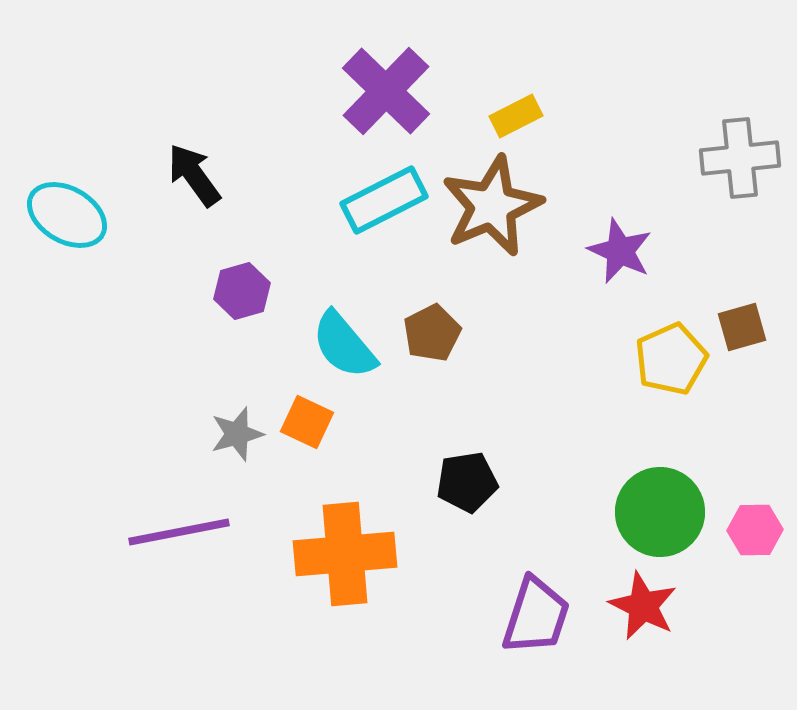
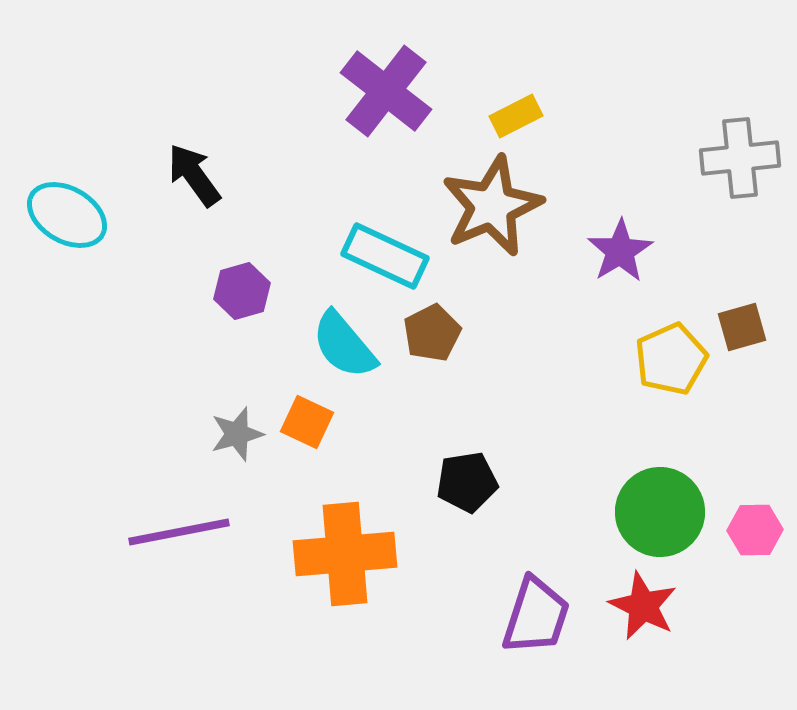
purple cross: rotated 6 degrees counterclockwise
cyan rectangle: moved 1 px right, 56 px down; rotated 52 degrees clockwise
purple star: rotated 16 degrees clockwise
